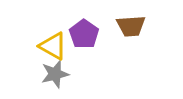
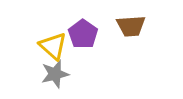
purple pentagon: moved 1 px left
yellow triangle: rotated 12 degrees clockwise
